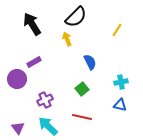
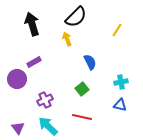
black arrow: rotated 15 degrees clockwise
